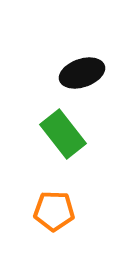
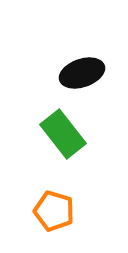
orange pentagon: rotated 15 degrees clockwise
